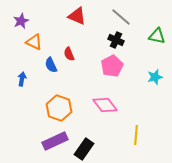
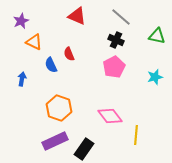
pink pentagon: moved 2 px right, 1 px down
pink diamond: moved 5 px right, 11 px down
